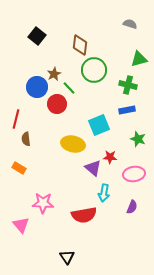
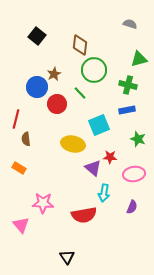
green line: moved 11 px right, 5 px down
